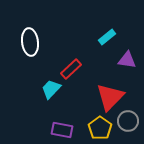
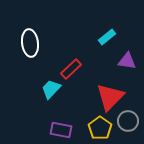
white ellipse: moved 1 px down
purple triangle: moved 1 px down
purple rectangle: moved 1 px left
